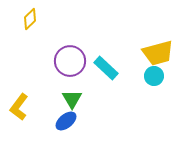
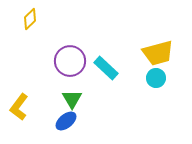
cyan circle: moved 2 px right, 2 px down
